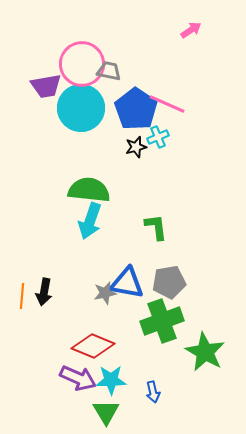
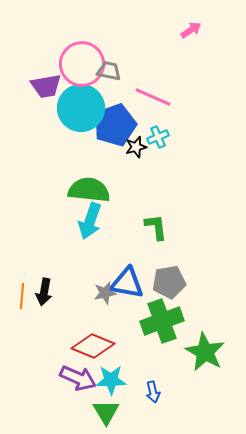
pink line: moved 14 px left, 7 px up
blue pentagon: moved 21 px left, 16 px down; rotated 18 degrees clockwise
